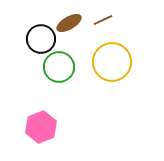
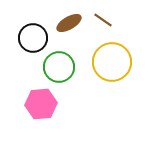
brown line: rotated 60 degrees clockwise
black circle: moved 8 px left, 1 px up
pink hexagon: moved 23 px up; rotated 16 degrees clockwise
